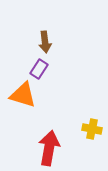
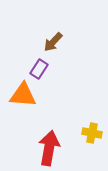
brown arrow: moved 8 px right; rotated 50 degrees clockwise
orange triangle: rotated 12 degrees counterclockwise
yellow cross: moved 4 px down
